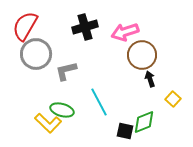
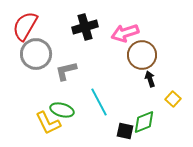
pink arrow: moved 1 px down
yellow L-shape: rotated 20 degrees clockwise
